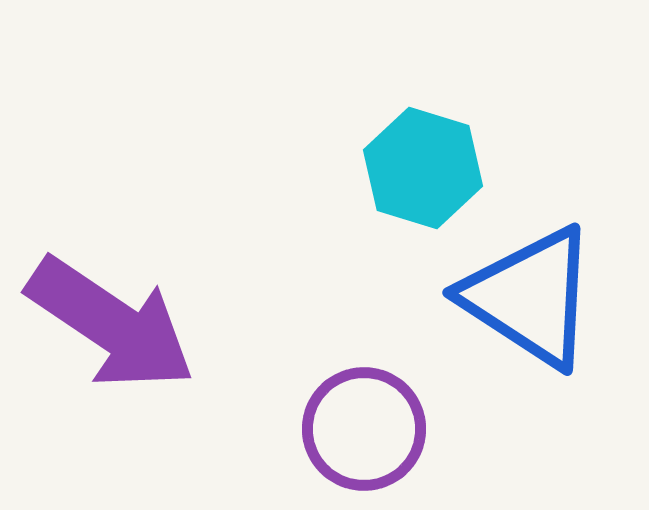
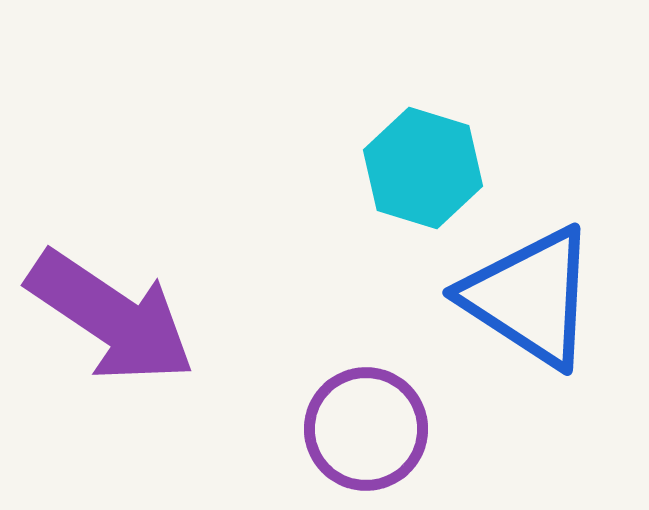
purple arrow: moved 7 px up
purple circle: moved 2 px right
